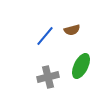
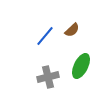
brown semicircle: rotated 28 degrees counterclockwise
